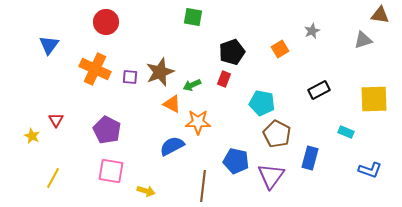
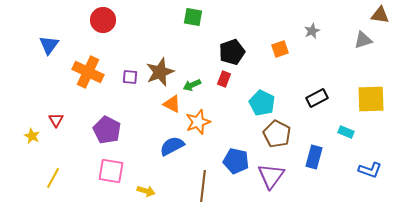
red circle: moved 3 px left, 2 px up
orange square: rotated 12 degrees clockwise
orange cross: moved 7 px left, 3 px down
black rectangle: moved 2 px left, 8 px down
yellow square: moved 3 px left
cyan pentagon: rotated 15 degrees clockwise
orange star: rotated 20 degrees counterclockwise
blue rectangle: moved 4 px right, 1 px up
